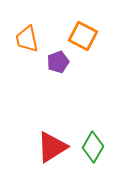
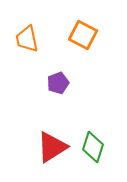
orange square: moved 1 px up
purple pentagon: moved 21 px down
green diamond: rotated 12 degrees counterclockwise
